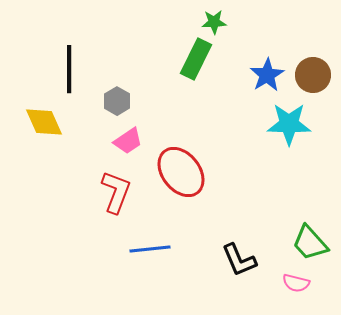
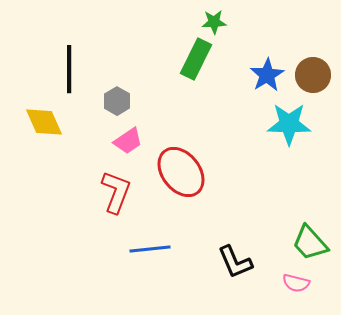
black L-shape: moved 4 px left, 2 px down
